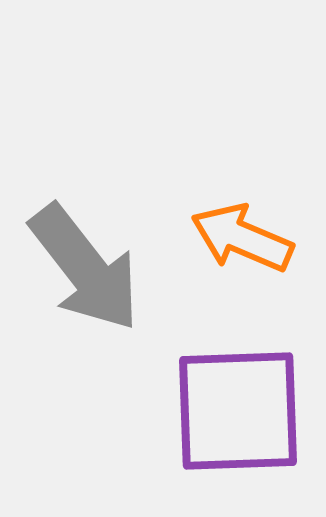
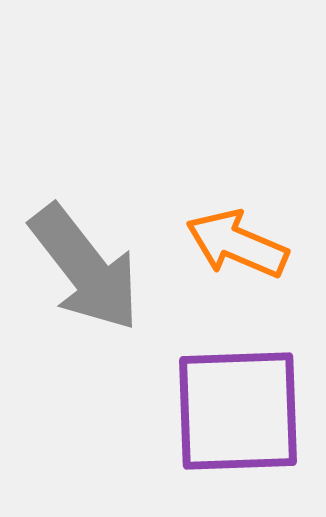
orange arrow: moved 5 px left, 6 px down
